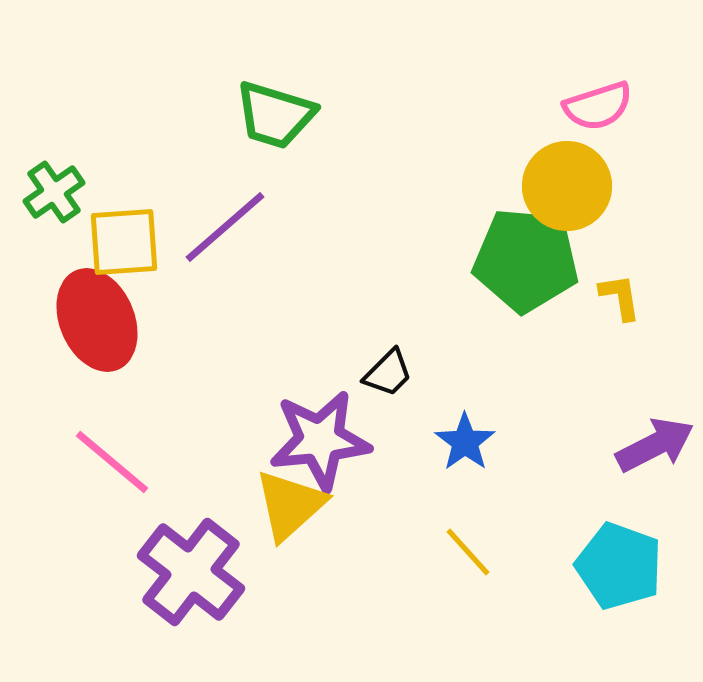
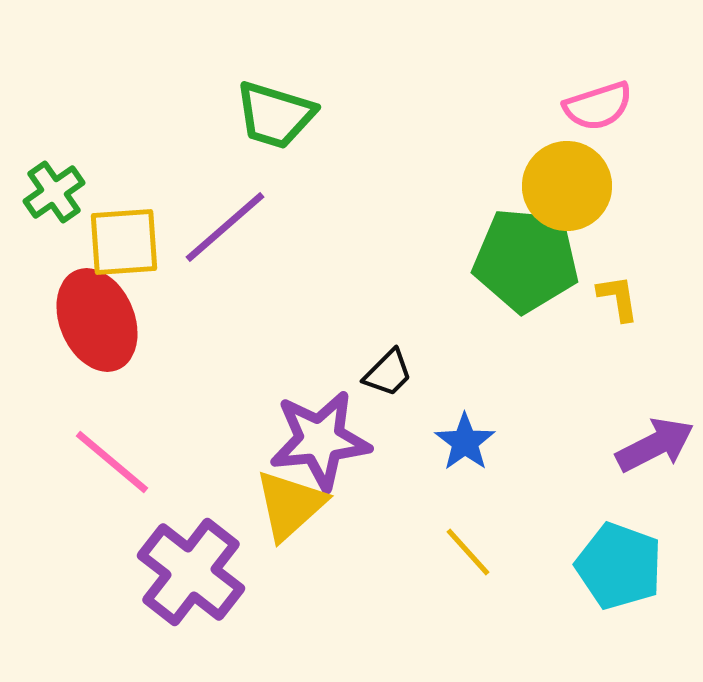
yellow L-shape: moved 2 px left, 1 px down
